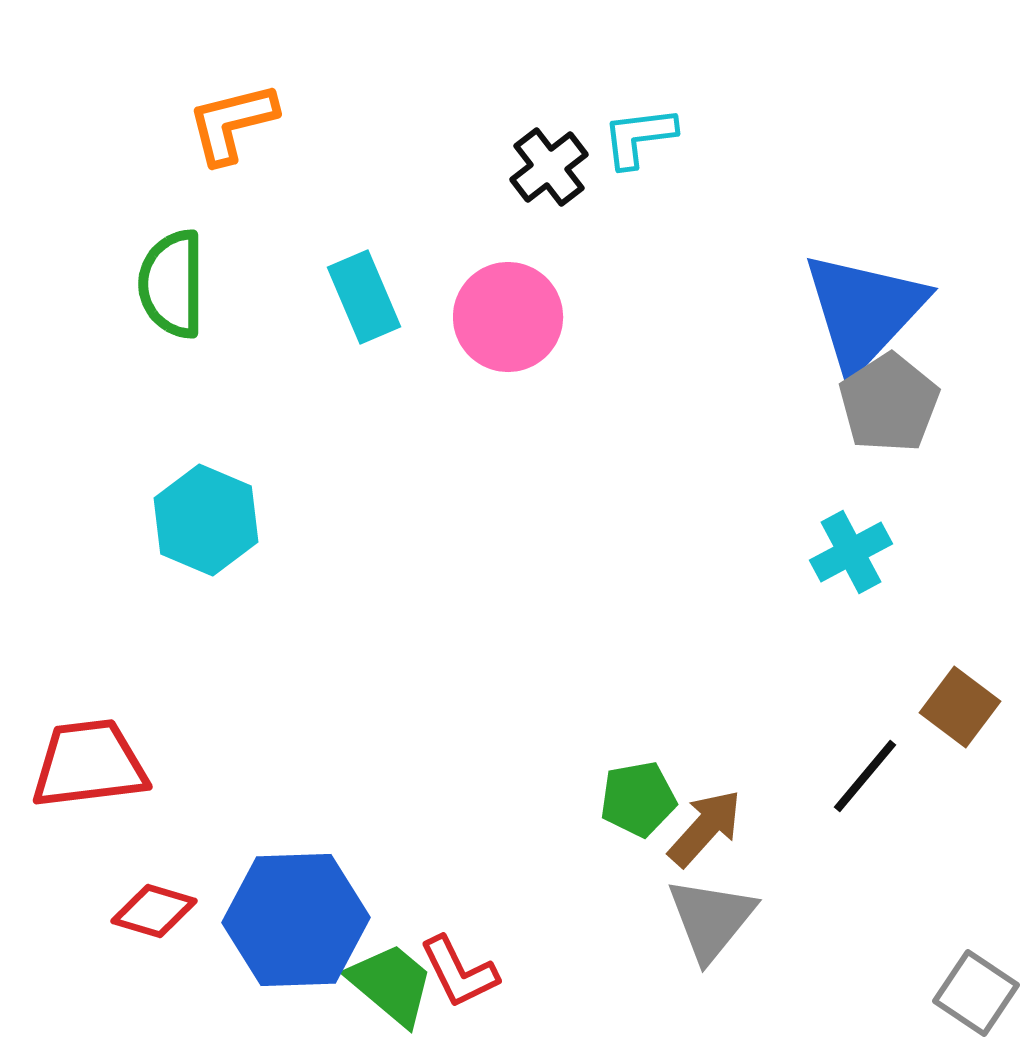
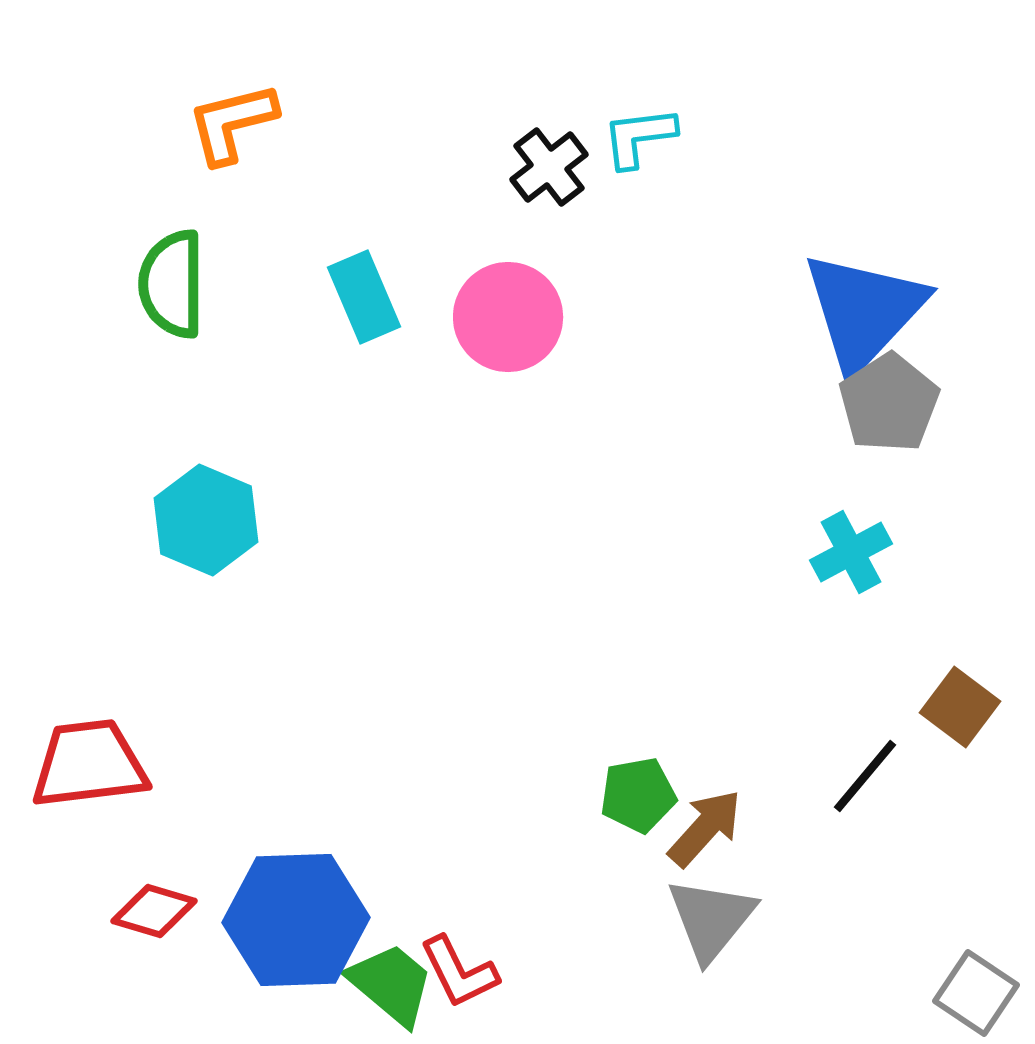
green pentagon: moved 4 px up
